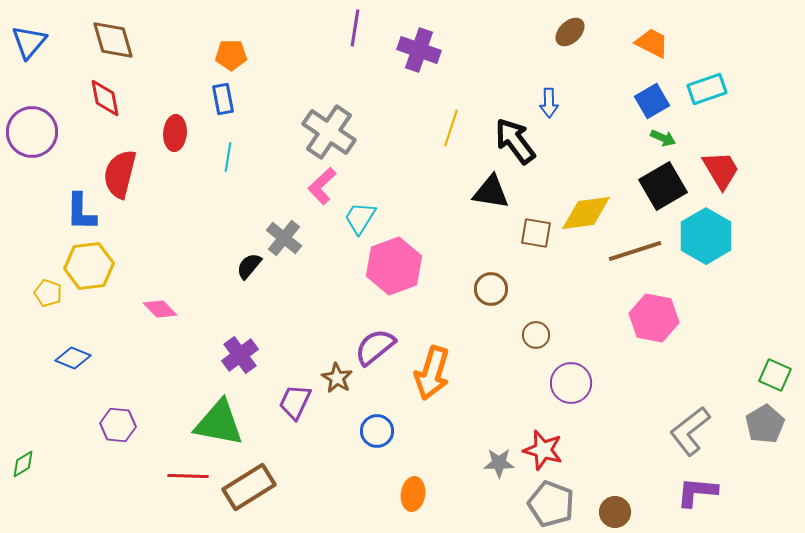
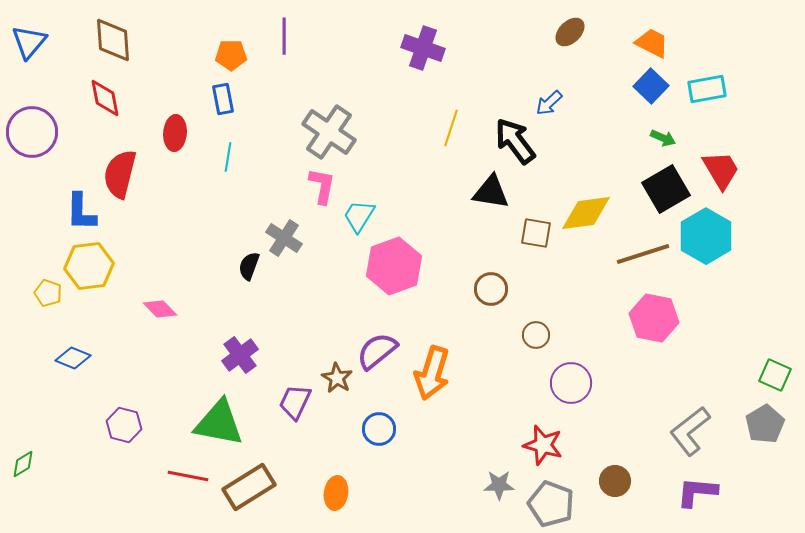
purple line at (355, 28): moved 71 px left, 8 px down; rotated 9 degrees counterclockwise
brown diamond at (113, 40): rotated 12 degrees clockwise
purple cross at (419, 50): moved 4 px right, 2 px up
cyan rectangle at (707, 89): rotated 9 degrees clockwise
blue square at (652, 101): moved 1 px left, 15 px up; rotated 16 degrees counterclockwise
blue arrow at (549, 103): rotated 48 degrees clockwise
pink L-shape at (322, 186): rotated 144 degrees clockwise
black square at (663, 186): moved 3 px right, 3 px down
cyan trapezoid at (360, 218): moved 1 px left, 2 px up
gray cross at (284, 238): rotated 6 degrees counterclockwise
brown line at (635, 251): moved 8 px right, 3 px down
black semicircle at (249, 266): rotated 20 degrees counterclockwise
purple semicircle at (375, 347): moved 2 px right, 4 px down
purple hexagon at (118, 425): moved 6 px right; rotated 8 degrees clockwise
blue circle at (377, 431): moved 2 px right, 2 px up
red star at (543, 450): moved 5 px up
gray star at (499, 463): moved 22 px down
red line at (188, 476): rotated 9 degrees clockwise
orange ellipse at (413, 494): moved 77 px left, 1 px up
brown circle at (615, 512): moved 31 px up
